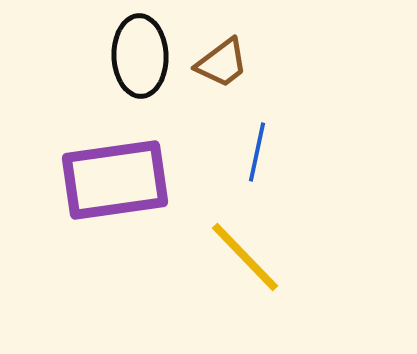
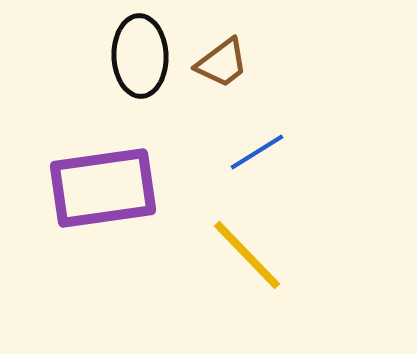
blue line: rotated 46 degrees clockwise
purple rectangle: moved 12 px left, 8 px down
yellow line: moved 2 px right, 2 px up
